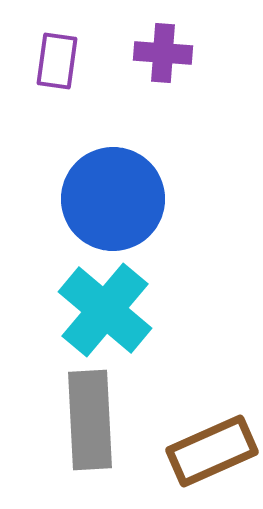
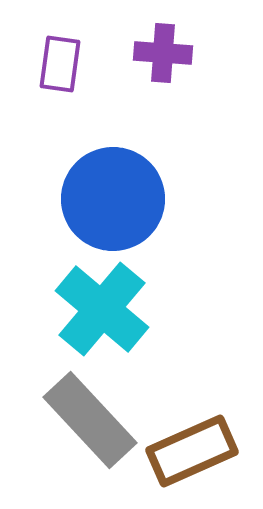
purple rectangle: moved 3 px right, 3 px down
cyan cross: moved 3 px left, 1 px up
gray rectangle: rotated 40 degrees counterclockwise
brown rectangle: moved 20 px left
